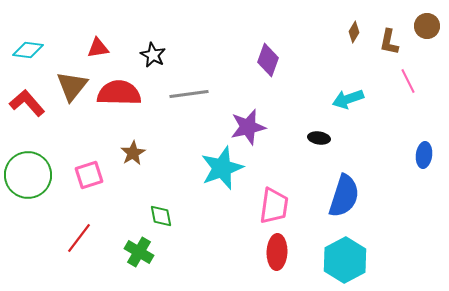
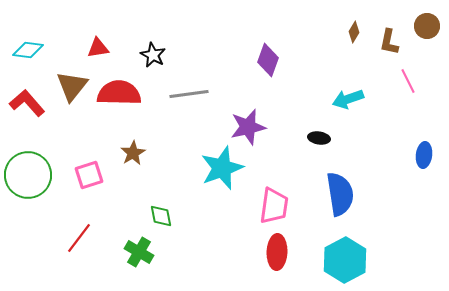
blue semicircle: moved 4 px left, 2 px up; rotated 27 degrees counterclockwise
